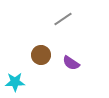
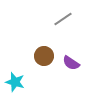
brown circle: moved 3 px right, 1 px down
cyan star: rotated 18 degrees clockwise
